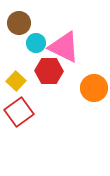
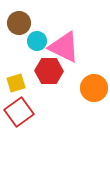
cyan circle: moved 1 px right, 2 px up
yellow square: moved 2 px down; rotated 30 degrees clockwise
